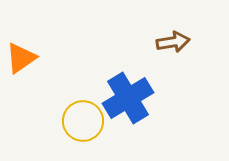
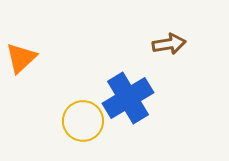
brown arrow: moved 4 px left, 2 px down
orange triangle: rotated 8 degrees counterclockwise
